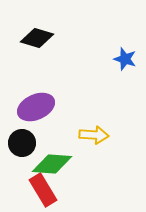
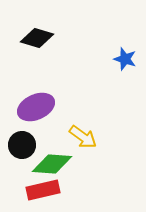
yellow arrow: moved 11 px left, 2 px down; rotated 32 degrees clockwise
black circle: moved 2 px down
red rectangle: rotated 72 degrees counterclockwise
